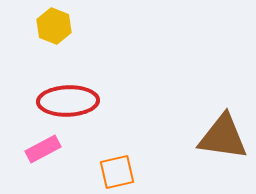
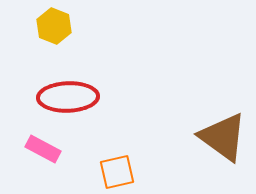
red ellipse: moved 4 px up
brown triangle: rotated 28 degrees clockwise
pink rectangle: rotated 56 degrees clockwise
